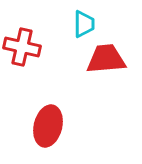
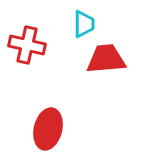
red cross: moved 5 px right, 2 px up
red ellipse: moved 3 px down
